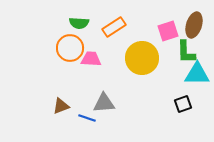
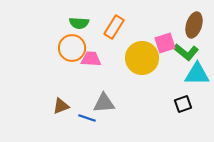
orange rectangle: rotated 25 degrees counterclockwise
pink square: moved 3 px left, 12 px down
orange circle: moved 2 px right
green L-shape: rotated 50 degrees counterclockwise
